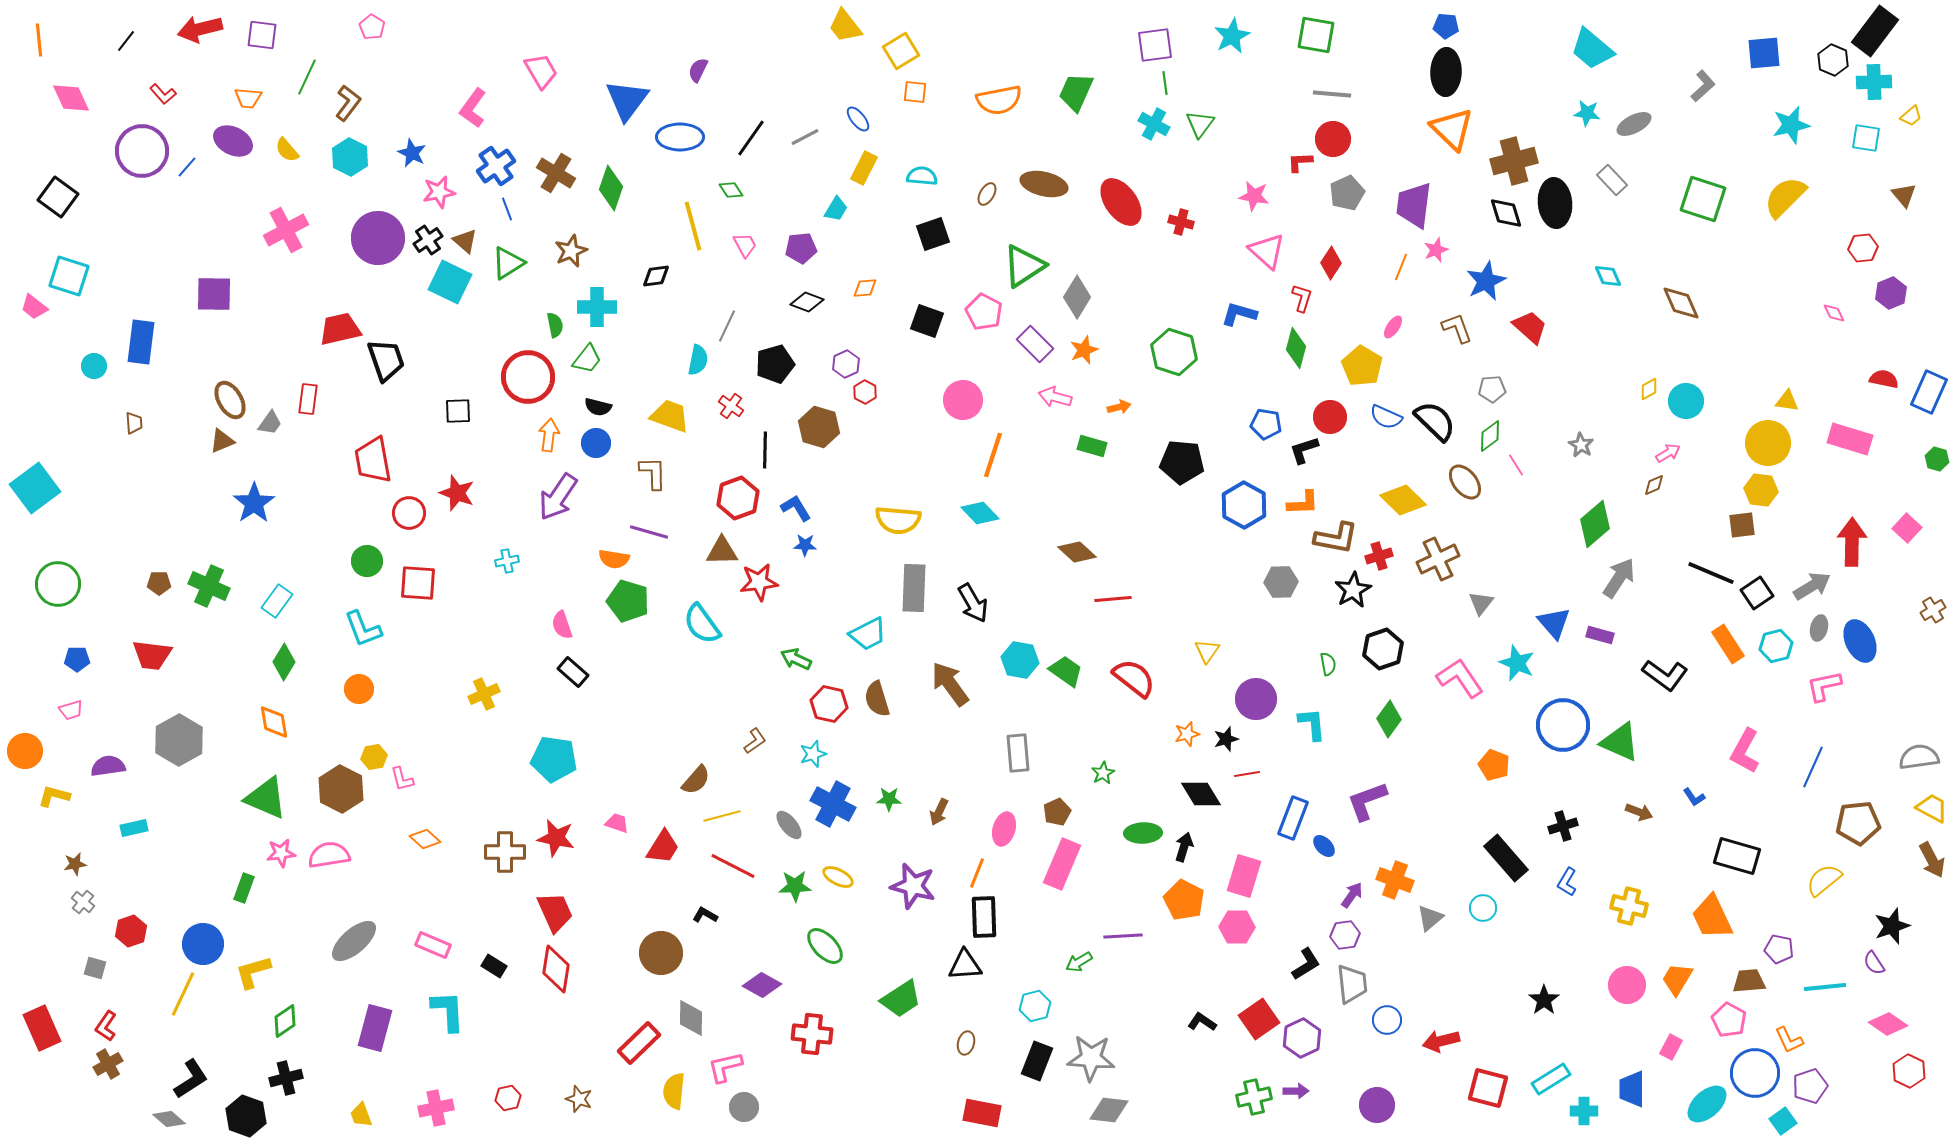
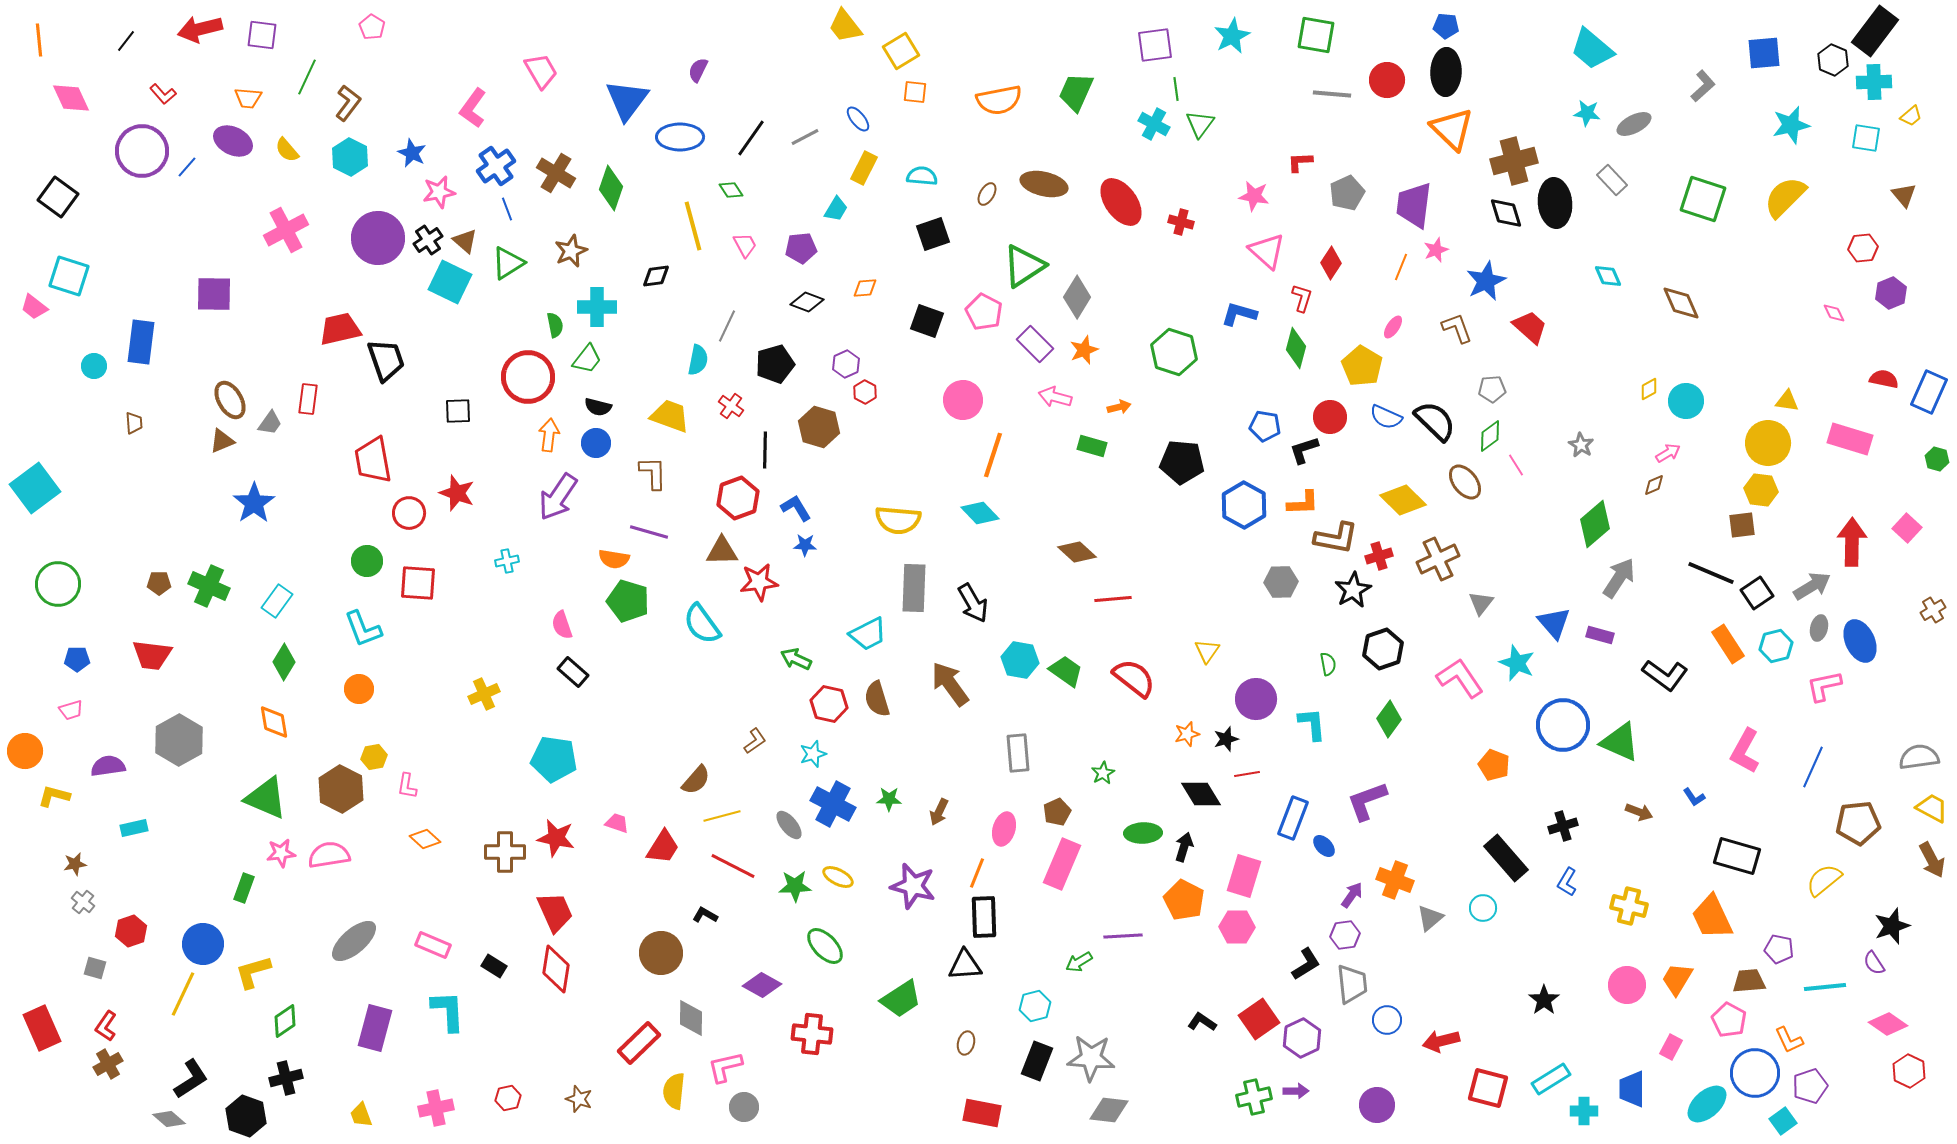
green line at (1165, 83): moved 11 px right, 6 px down
red circle at (1333, 139): moved 54 px right, 59 px up
blue pentagon at (1266, 424): moved 1 px left, 2 px down
pink L-shape at (402, 779): moved 5 px right, 7 px down; rotated 24 degrees clockwise
